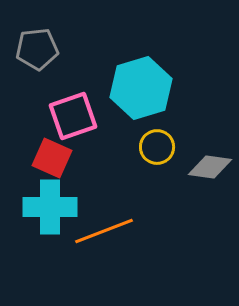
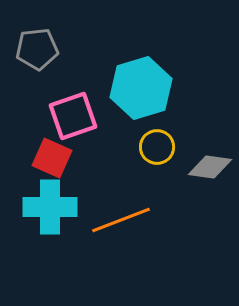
orange line: moved 17 px right, 11 px up
